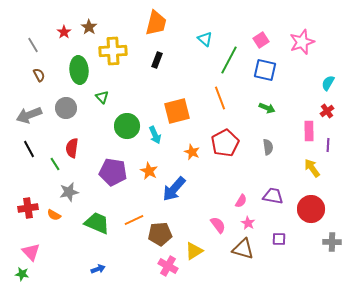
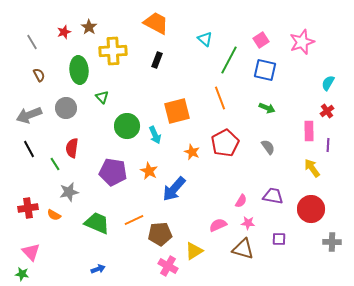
orange trapezoid at (156, 23): rotated 76 degrees counterclockwise
red star at (64, 32): rotated 16 degrees clockwise
gray line at (33, 45): moved 1 px left, 3 px up
gray semicircle at (268, 147): rotated 28 degrees counterclockwise
pink star at (248, 223): rotated 24 degrees counterclockwise
pink semicircle at (218, 225): rotated 78 degrees counterclockwise
